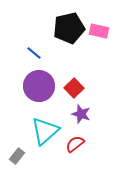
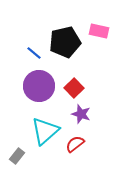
black pentagon: moved 4 px left, 14 px down
